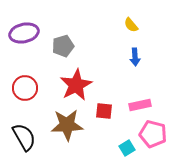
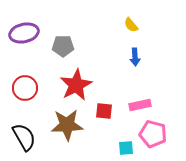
gray pentagon: rotated 15 degrees clockwise
cyan square: moved 1 px left; rotated 28 degrees clockwise
